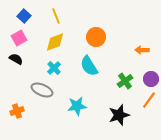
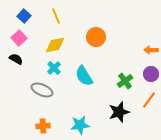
pink square: rotated 14 degrees counterclockwise
yellow diamond: moved 3 px down; rotated 10 degrees clockwise
orange arrow: moved 9 px right
cyan semicircle: moved 5 px left, 10 px down
purple circle: moved 5 px up
cyan star: moved 3 px right, 19 px down
orange cross: moved 26 px right, 15 px down; rotated 16 degrees clockwise
black star: moved 3 px up
